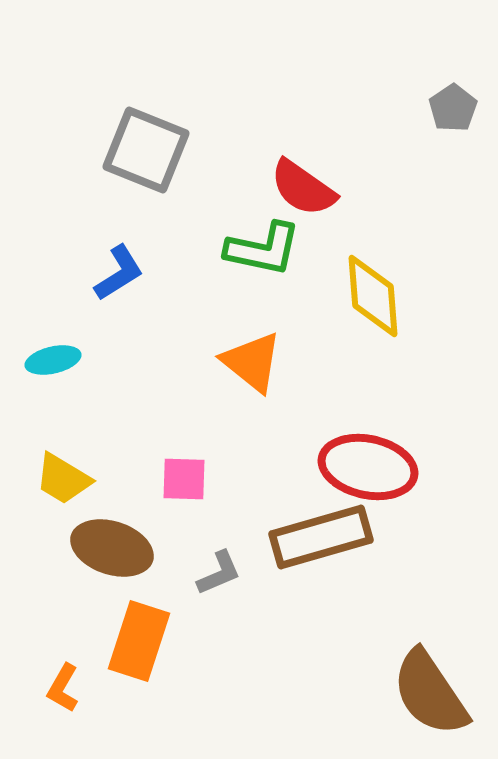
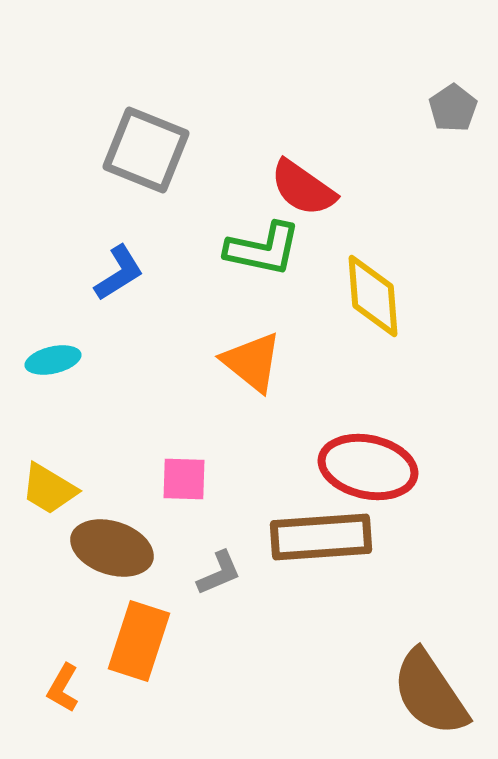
yellow trapezoid: moved 14 px left, 10 px down
brown rectangle: rotated 12 degrees clockwise
